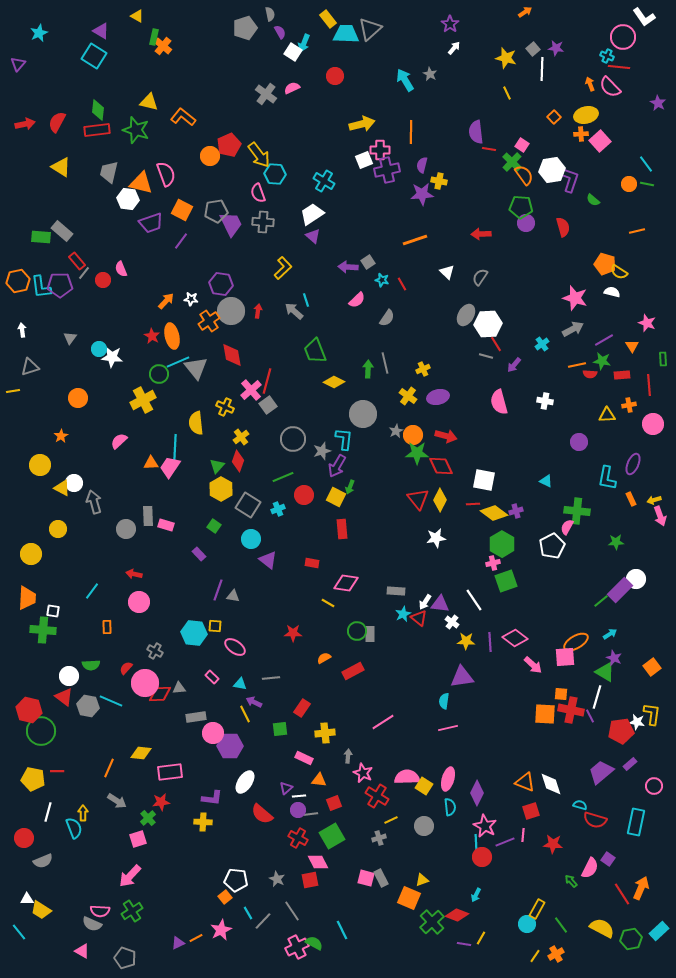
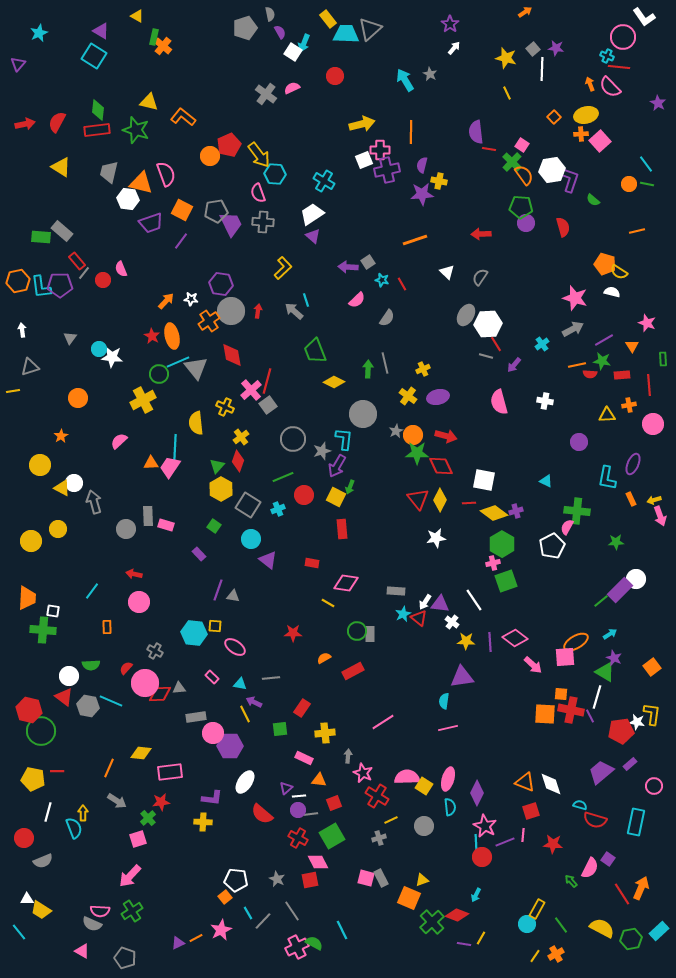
red line at (473, 504): moved 4 px left, 1 px up
yellow circle at (31, 554): moved 13 px up
